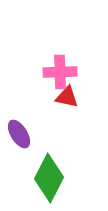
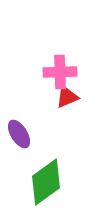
red triangle: rotated 35 degrees counterclockwise
green diamond: moved 3 px left, 4 px down; rotated 27 degrees clockwise
